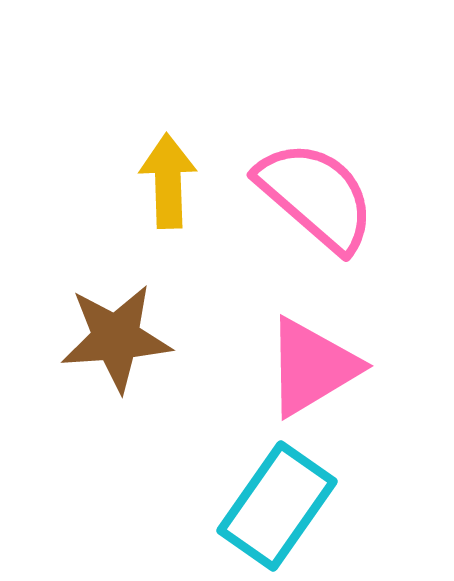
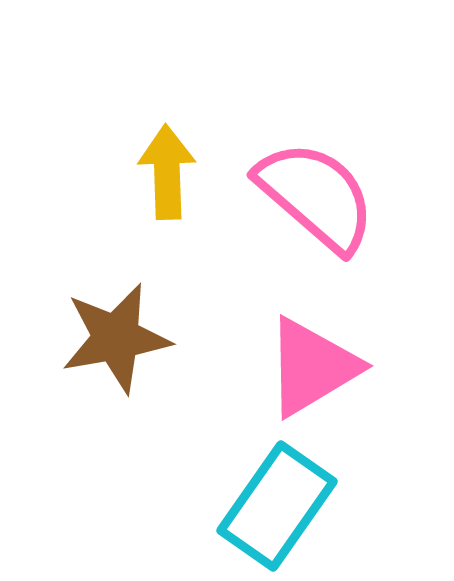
yellow arrow: moved 1 px left, 9 px up
brown star: rotated 6 degrees counterclockwise
